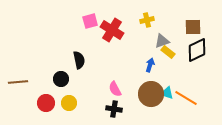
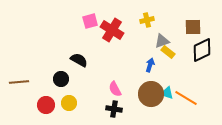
black diamond: moved 5 px right
black semicircle: rotated 48 degrees counterclockwise
brown line: moved 1 px right
red circle: moved 2 px down
